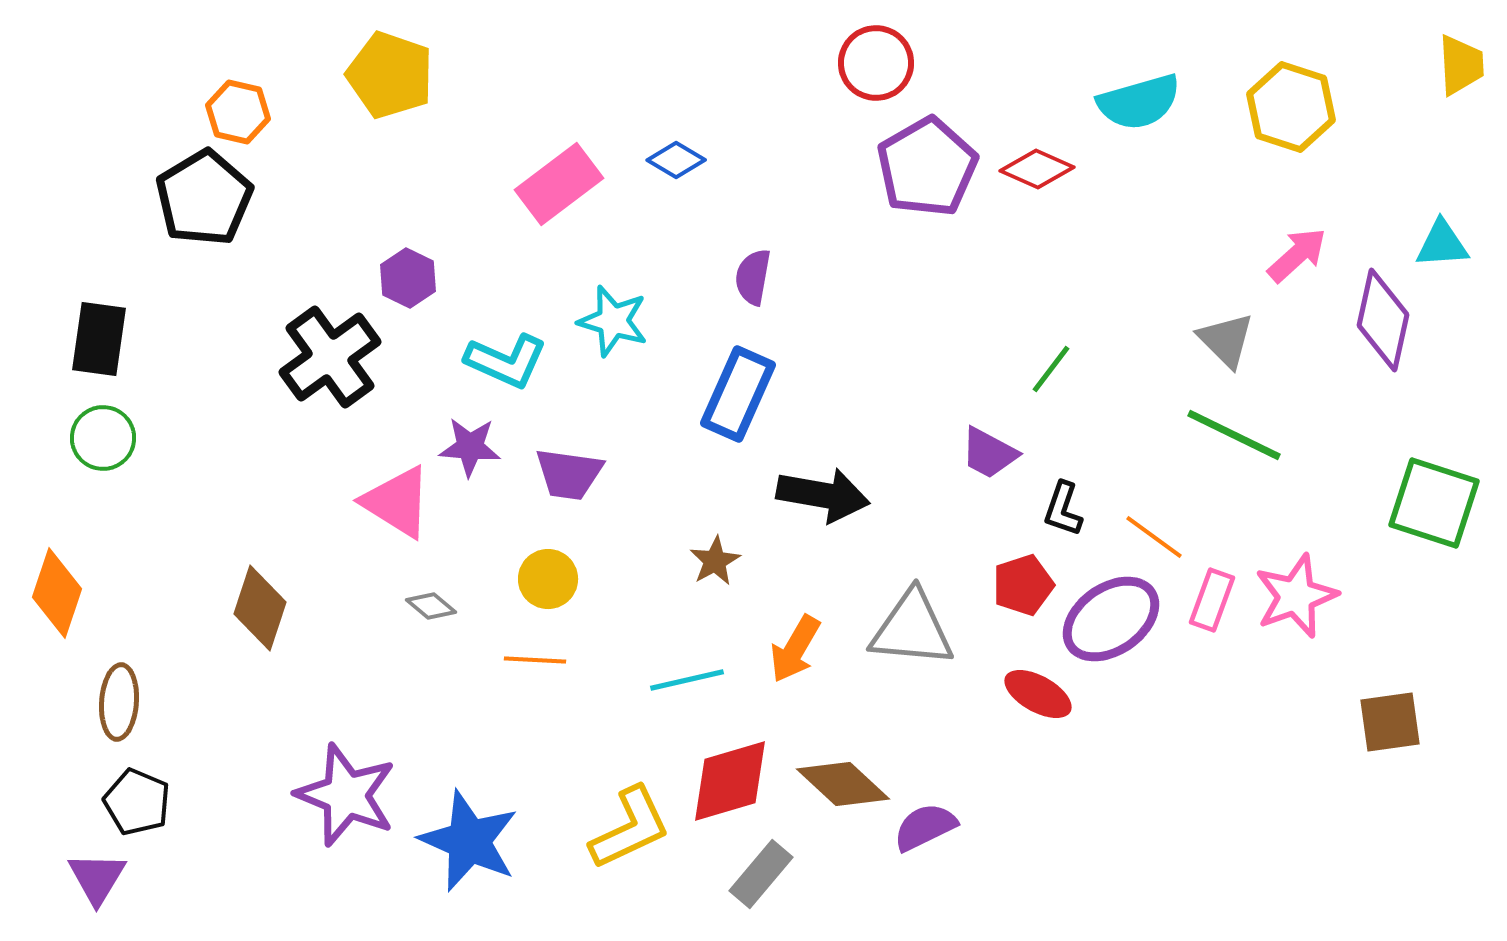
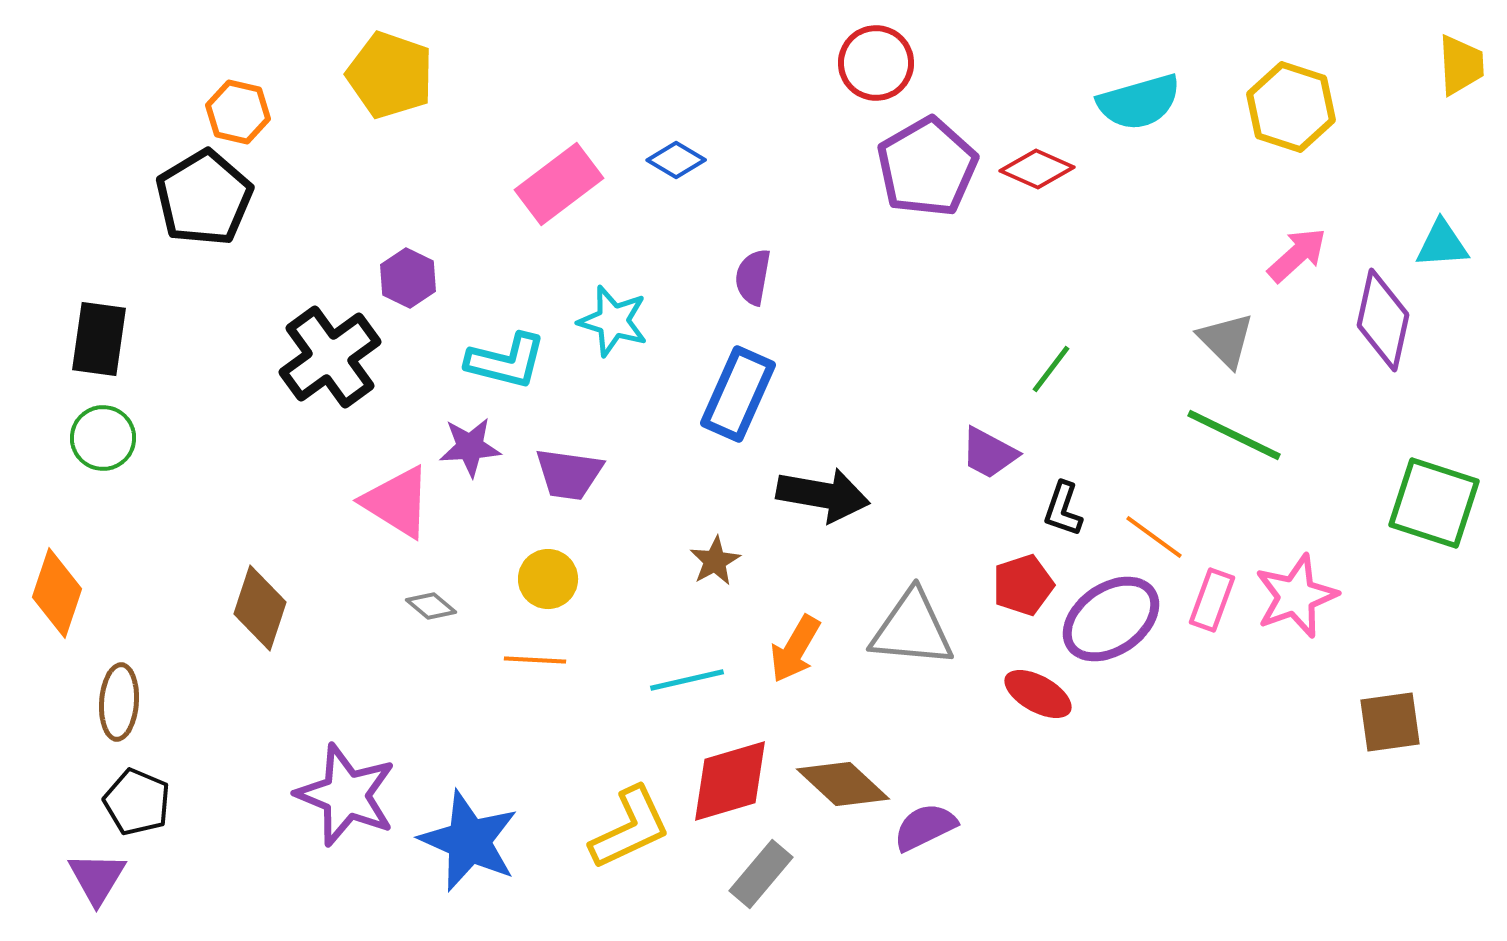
cyan L-shape at (506, 361): rotated 10 degrees counterclockwise
purple star at (470, 447): rotated 8 degrees counterclockwise
